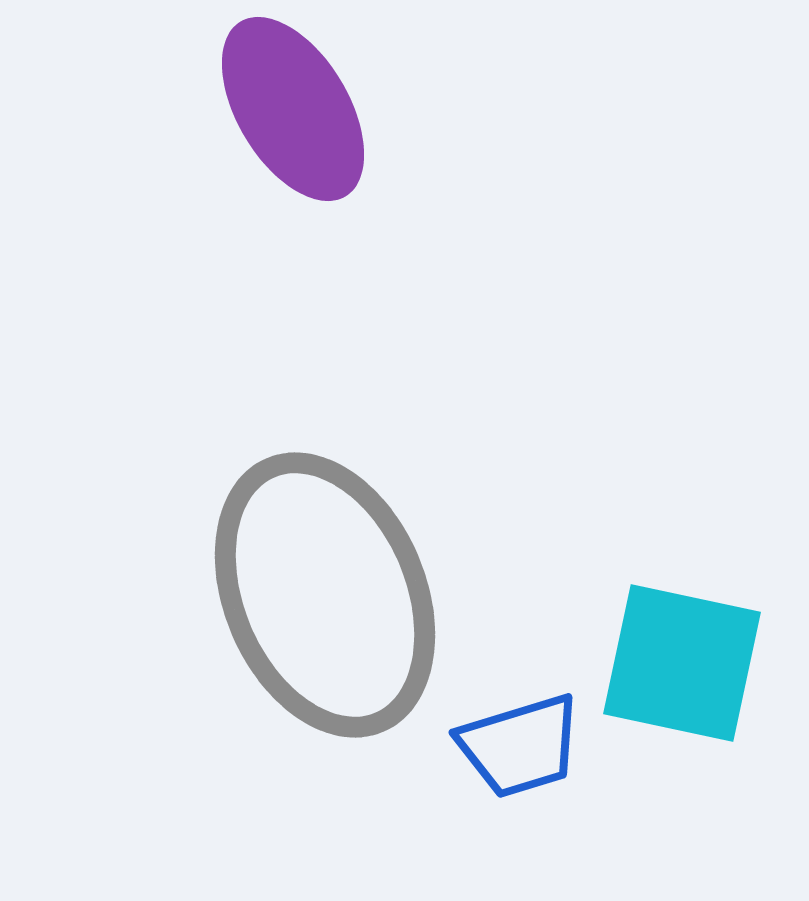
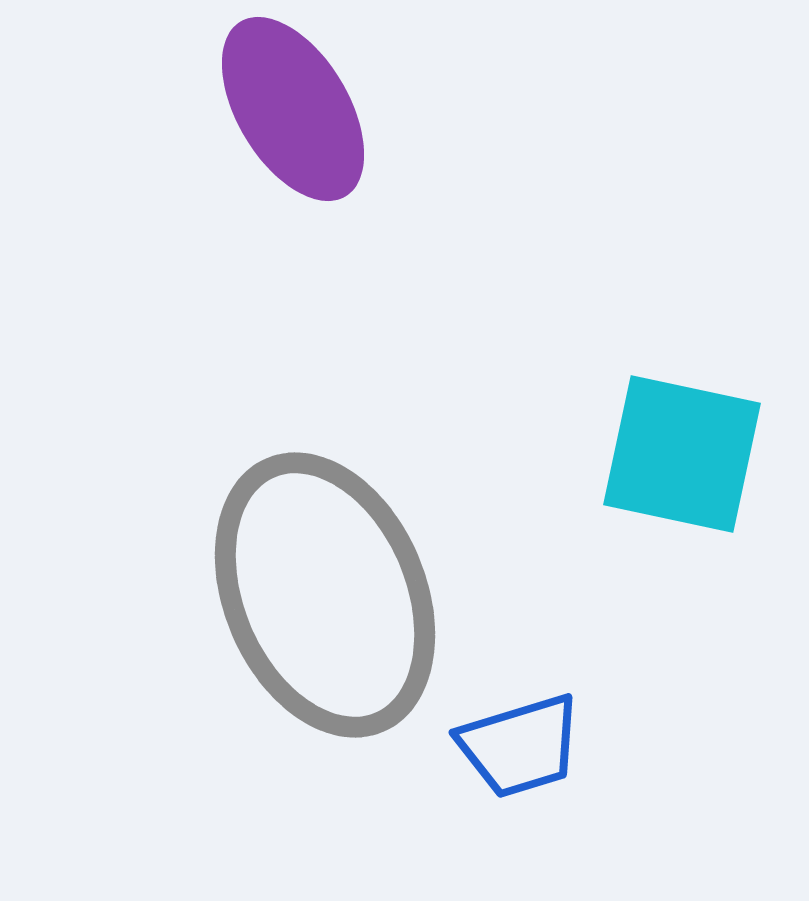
cyan square: moved 209 px up
